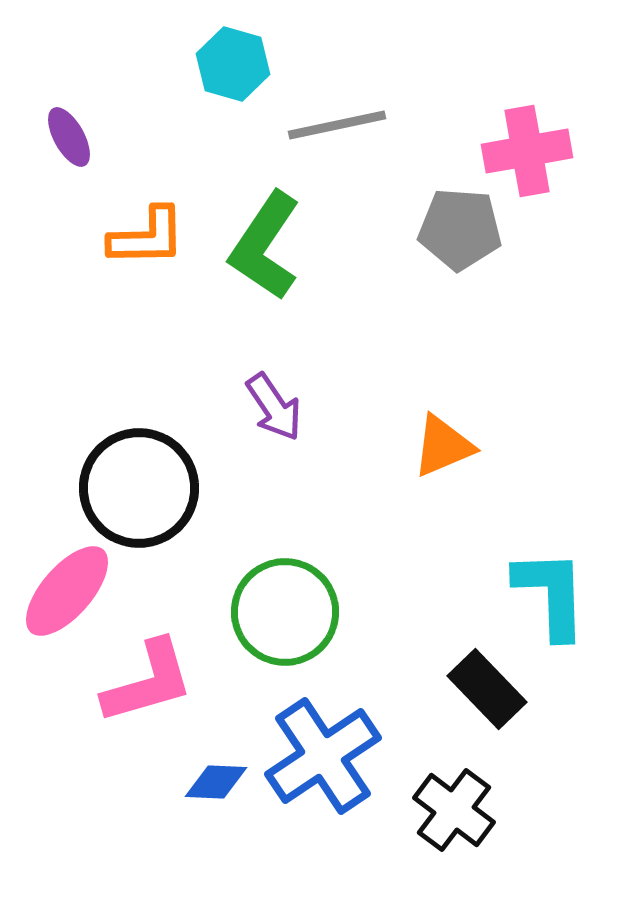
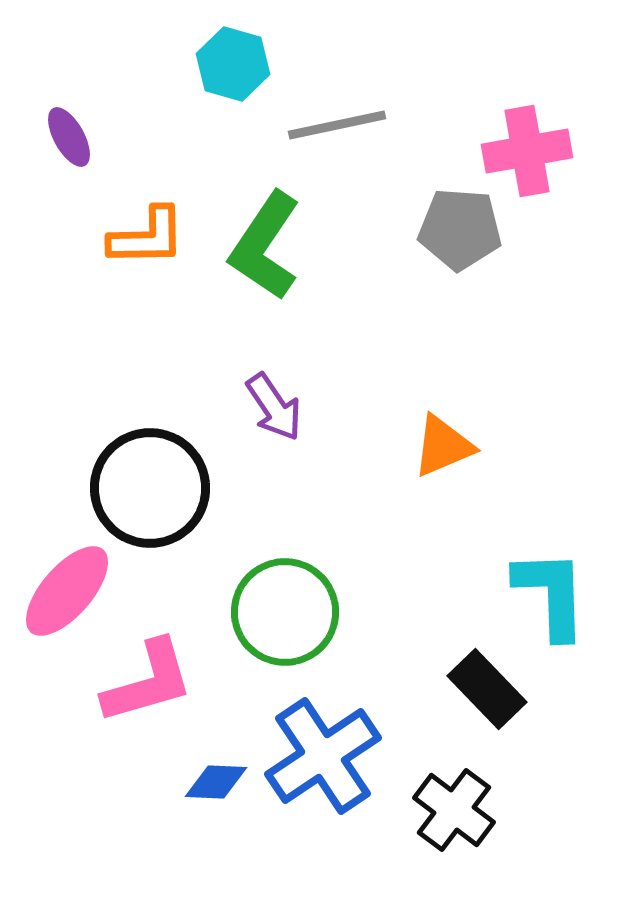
black circle: moved 11 px right
